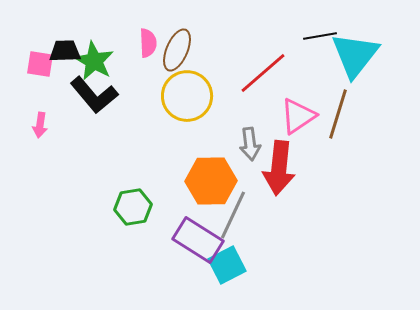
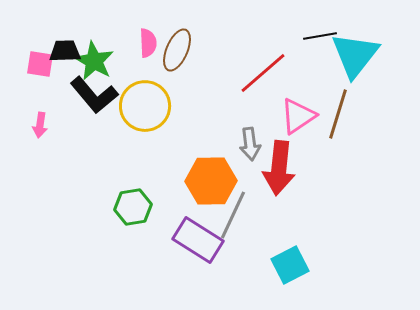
yellow circle: moved 42 px left, 10 px down
cyan square: moved 63 px right
